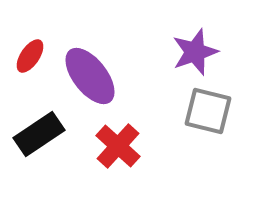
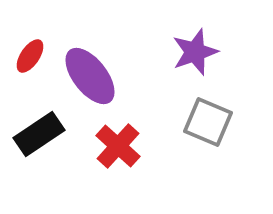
gray square: moved 11 px down; rotated 9 degrees clockwise
